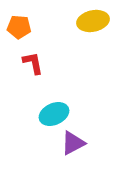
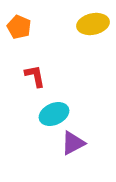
yellow ellipse: moved 3 px down
orange pentagon: rotated 20 degrees clockwise
red L-shape: moved 2 px right, 13 px down
